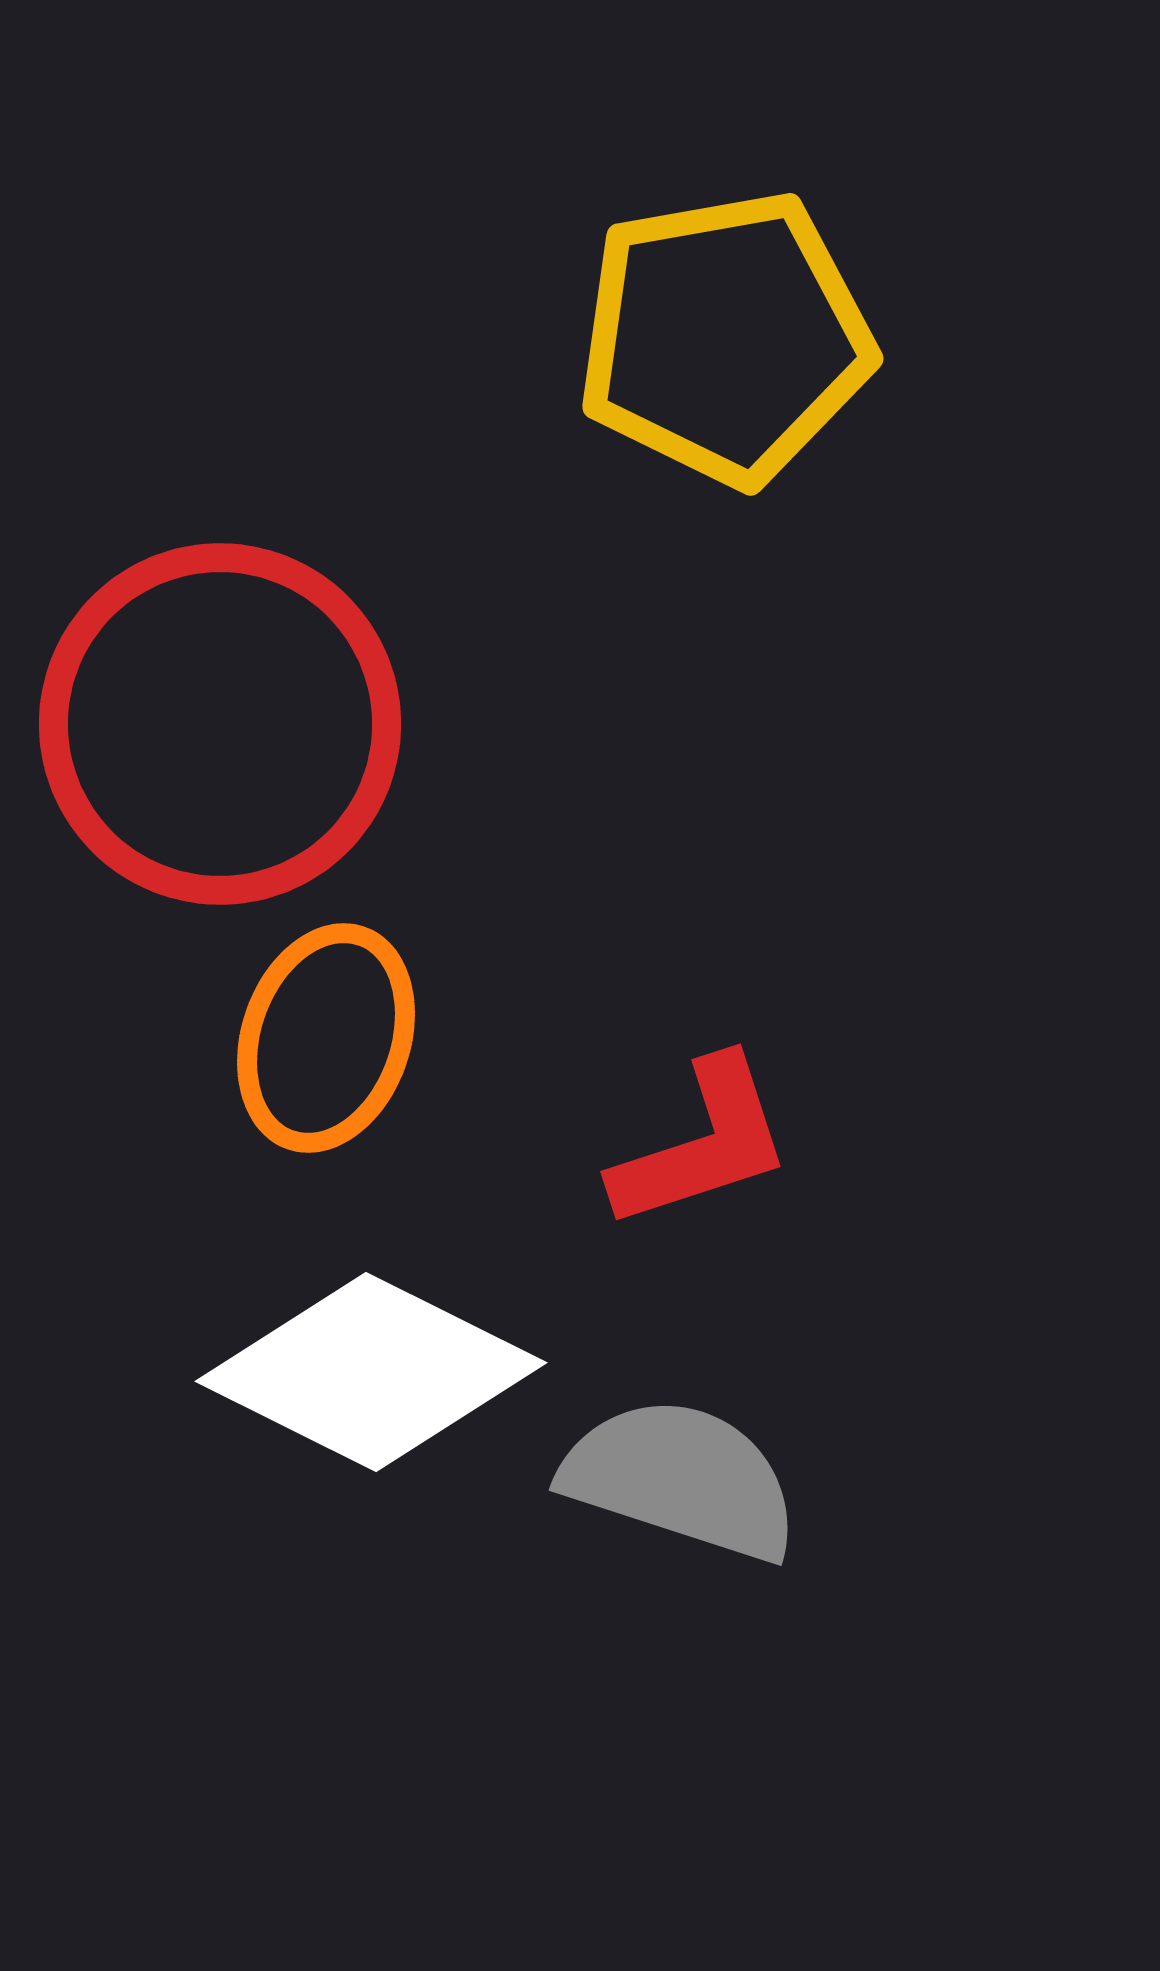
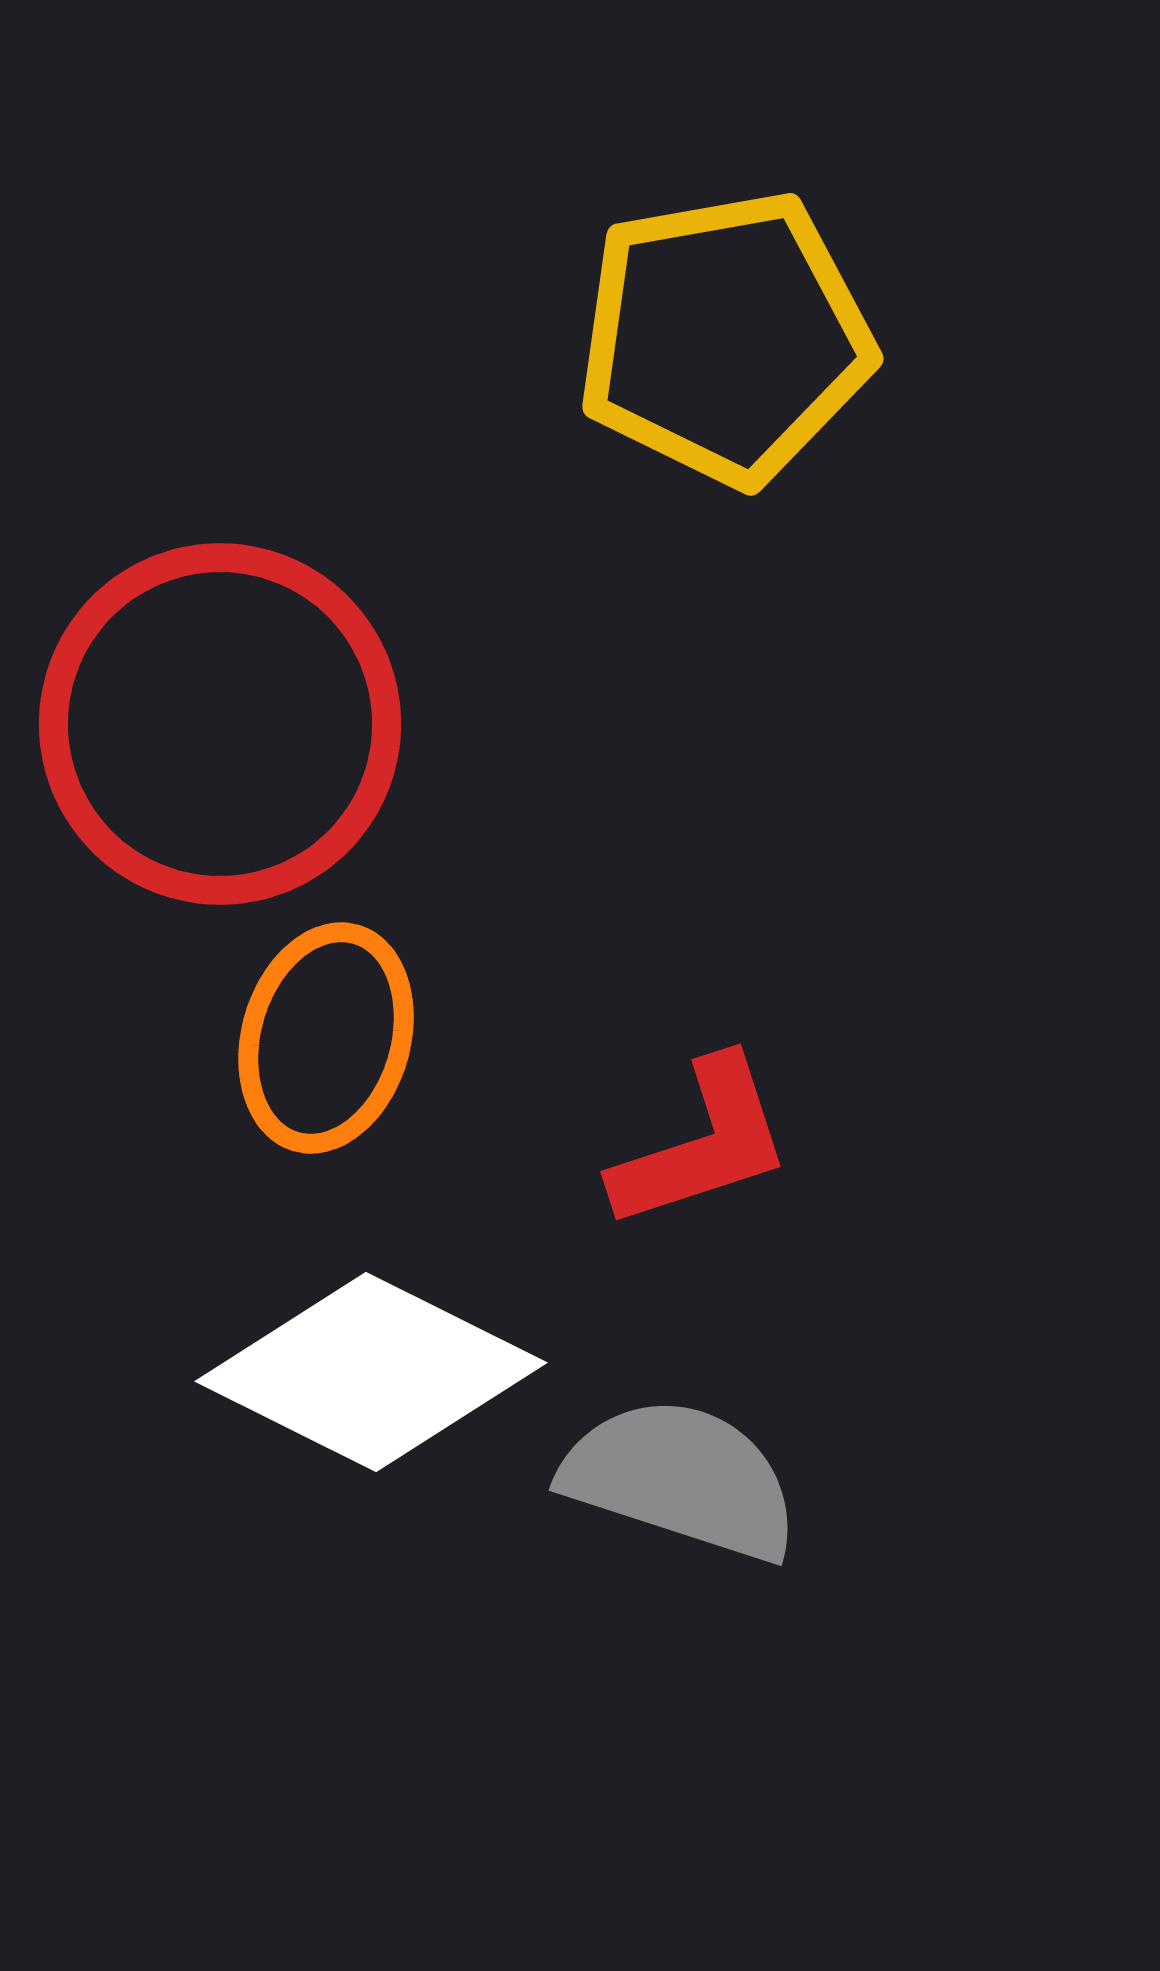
orange ellipse: rotated 3 degrees counterclockwise
